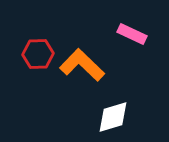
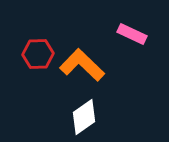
white diamond: moved 29 px left; rotated 18 degrees counterclockwise
